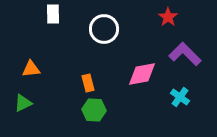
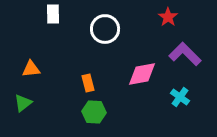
white circle: moved 1 px right
green triangle: rotated 12 degrees counterclockwise
green hexagon: moved 2 px down
